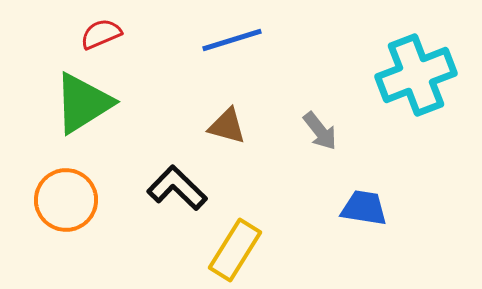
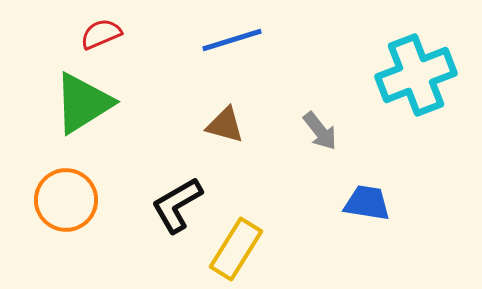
brown triangle: moved 2 px left, 1 px up
black L-shape: moved 17 px down; rotated 74 degrees counterclockwise
blue trapezoid: moved 3 px right, 5 px up
yellow rectangle: moved 1 px right, 1 px up
